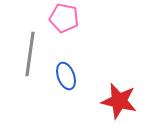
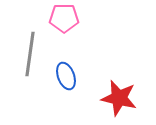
pink pentagon: rotated 12 degrees counterclockwise
red star: moved 3 px up
